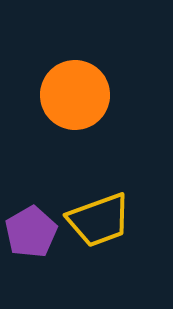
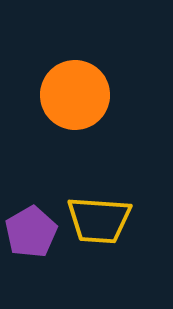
yellow trapezoid: rotated 24 degrees clockwise
